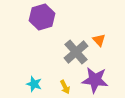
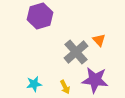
purple hexagon: moved 2 px left, 1 px up
cyan star: rotated 28 degrees counterclockwise
